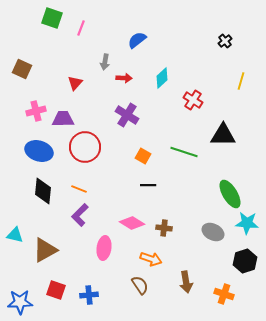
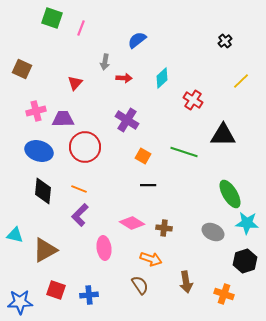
yellow line: rotated 30 degrees clockwise
purple cross: moved 5 px down
pink ellipse: rotated 15 degrees counterclockwise
